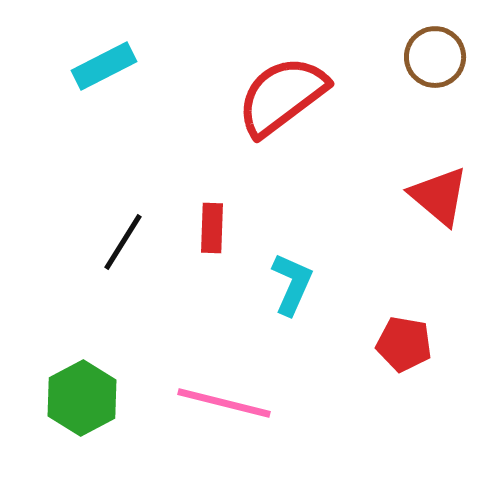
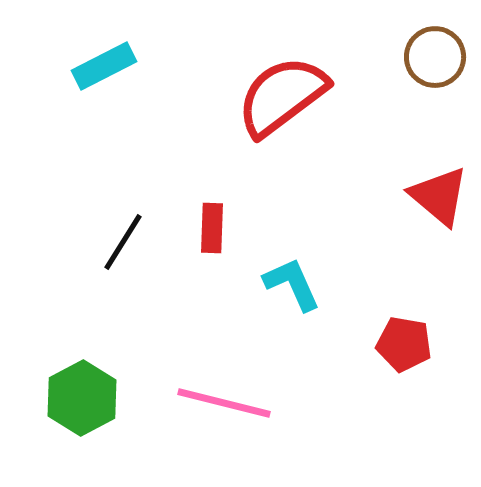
cyan L-shape: rotated 48 degrees counterclockwise
